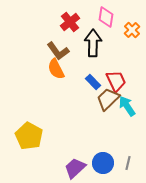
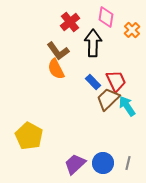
purple trapezoid: moved 4 px up
